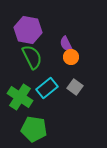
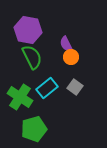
green pentagon: rotated 25 degrees counterclockwise
